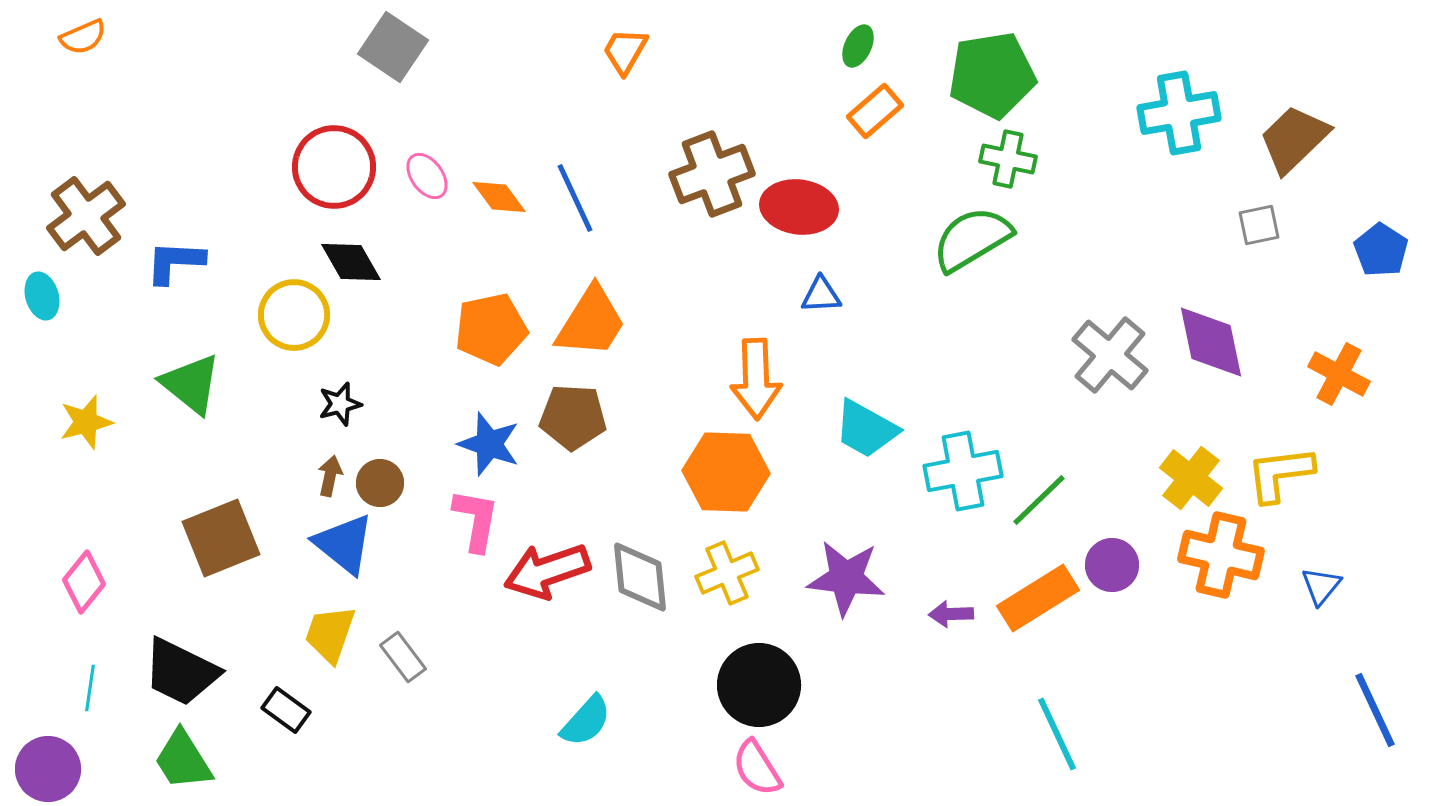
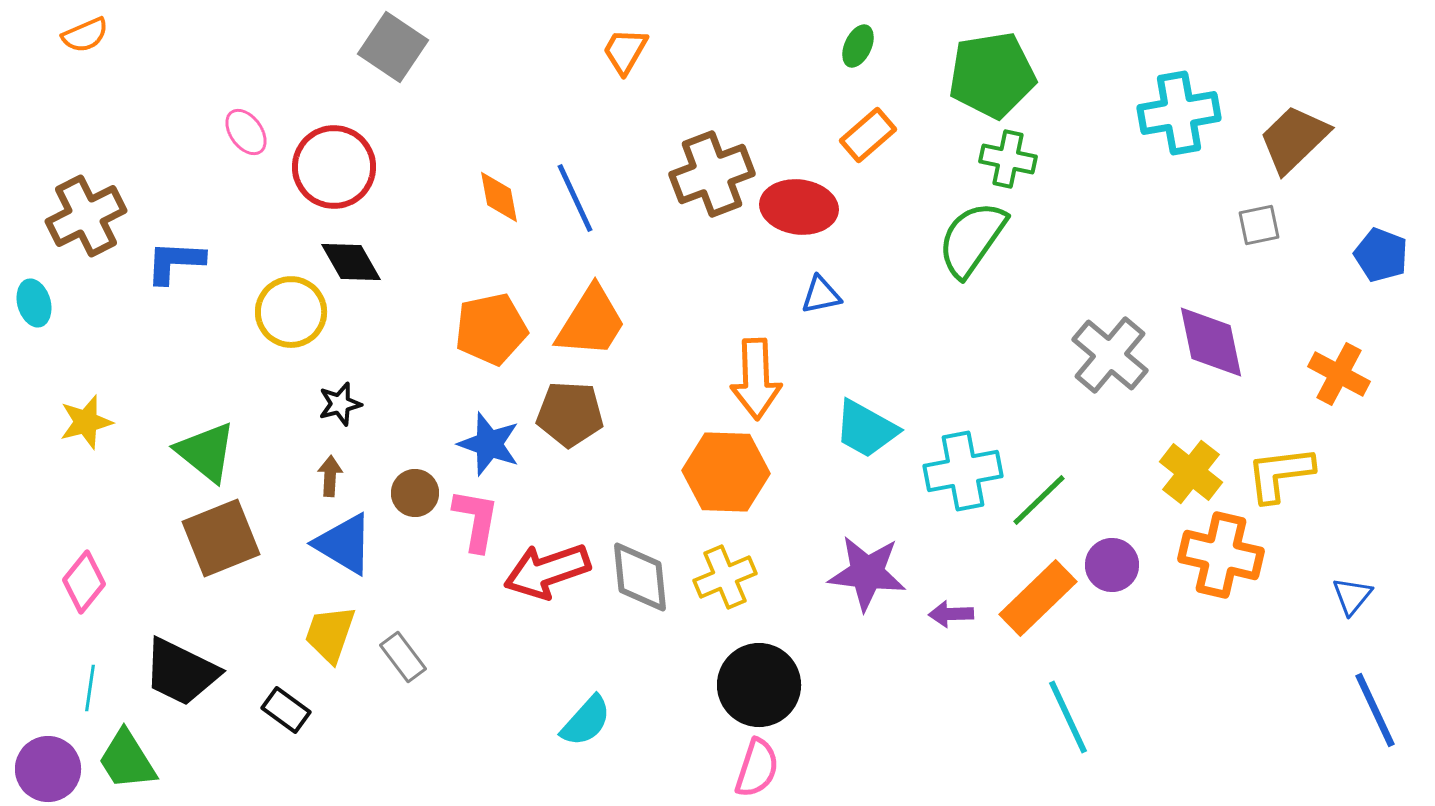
orange semicircle at (83, 37): moved 2 px right, 2 px up
orange rectangle at (875, 111): moved 7 px left, 24 px down
pink ellipse at (427, 176): moved 181 px left, 44 px up
orange diamond at (499, 197): rotated 26 degrees clockwise
brown cross at (86, 216): rotated 10 degrees clockwise
green semicircle at (972, 239): rotated 24 degrees counterclockwise
blue pentagon at (1381, 250): moved 5 px down; rotated 12 degrees counterclockwise
blue triangle at (821, 295): rotated 9 degrees counterclockwise
cyan ellipse at (42, 296): moved 8 px left, 7 px down
yellow circle at (294, 315): moved 3 px left, 3 px up
green triangle at (191, 384): moved 15 px right, 68 px down
brown pentagon at (573, 417): moved 3 px left, 3 px up
brown arrow at (330, 476): rotated 9 degrees counterclockwise
yellow cross at (1191, 478): moved 6 px up
brown circle at (380, 483): moved 35 px right, 10 px down
blue triangle at (344, 544): rotated 8 degrees counterclockwise
yellow cross at (727, 573): moved 2 px left, 4 px down
purple star at (846, 578): moved 21 px right, 5 px up
blue triangle at (1321, 586): moved 31 px right, 10 px down
orange rectangle at (1038, 598): rotated 12 degrees counterclockwise
cyan line at (1057, 734): moved 11 px right, 17 px up
green trapezoid at (183, 760): moved 56 px left
pink semicircle at (757, 768): rotated 130 degrees counterclockwise
